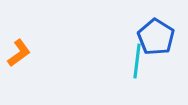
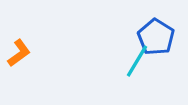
cyan line: rotated 24 degrees clockwise
